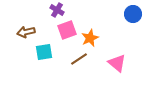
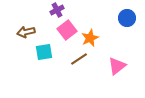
purple cross: rotated 32 degrees clockwise
blue circle: moved 6 px left, 4 px down
pink square: rotated 18 degrees counterclockwise
pink triangle: moved 3 px down; rotated 42 degrees clockwise
